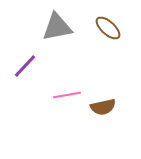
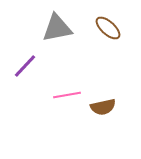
gray triangle: moved 1 px down
